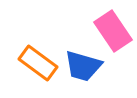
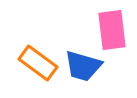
pink rectangle: moved 1 px left, 1 px up; rotated 27 degrees clockwise
